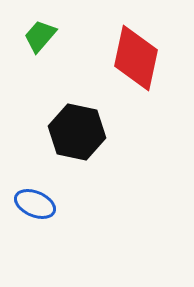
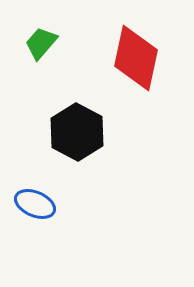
green trapezoid: moved 1 px right, 7 px down
black hexagon: rotated 16 degrees clockwise
